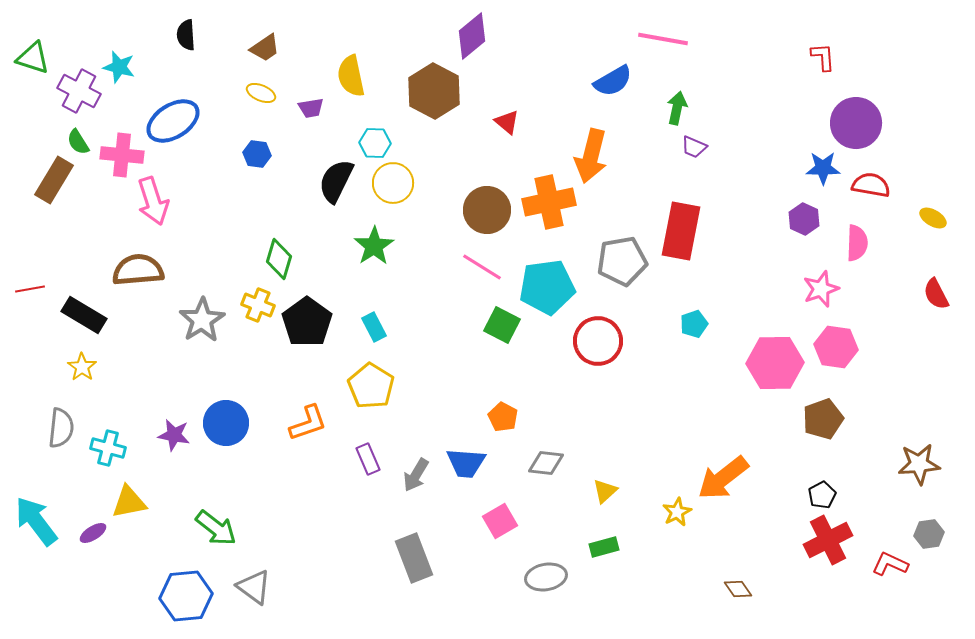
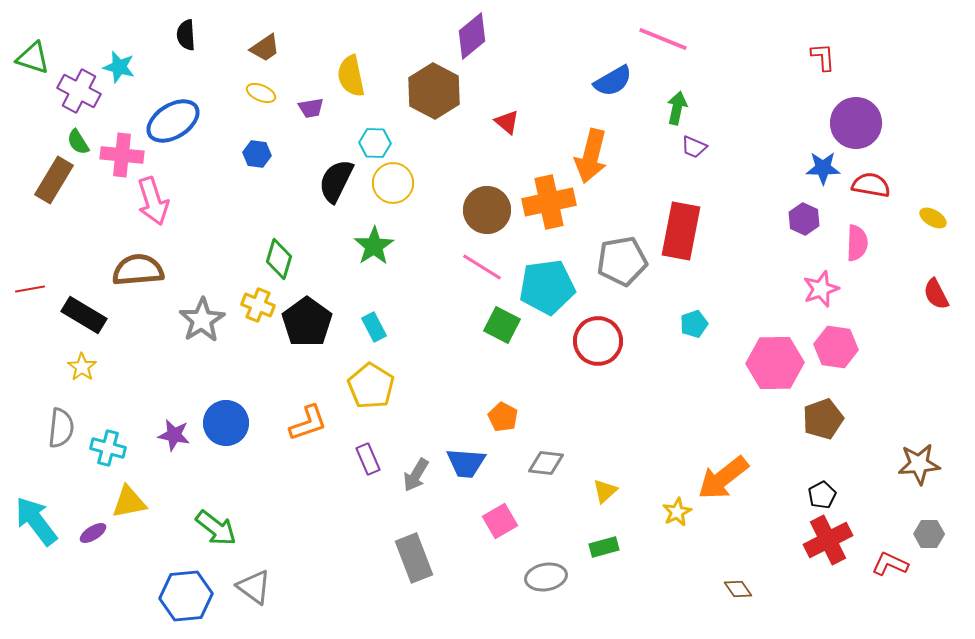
pink line at (663, 39): rotated 12 degrees clockwise
gray hexagon at (929, 534): rotated 8 degrees clockwise
